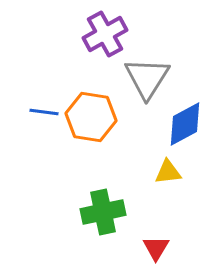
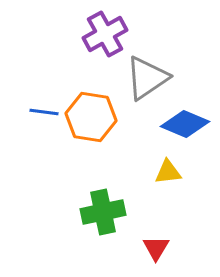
gray triangle: rotated 24 degrees clockwise
blue diamond: rotated 51 degrees clockwise
